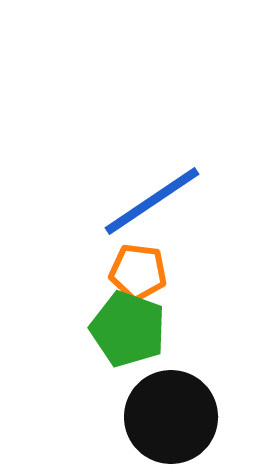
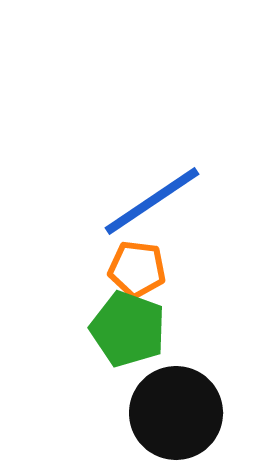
orange pentagon: moved 1 px left, 3 px up
black circle: moved 5 px right, 4 px up
